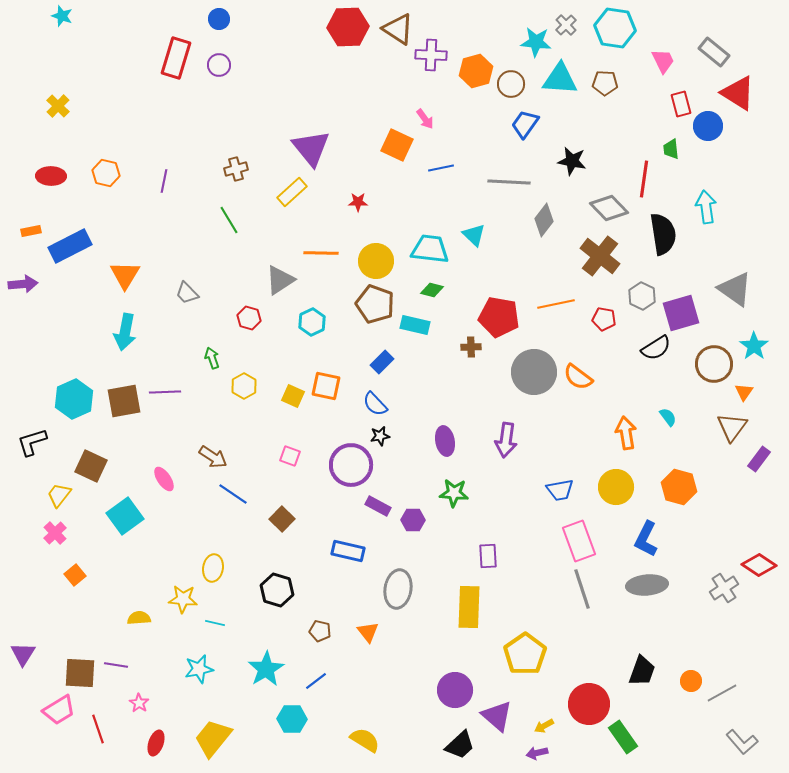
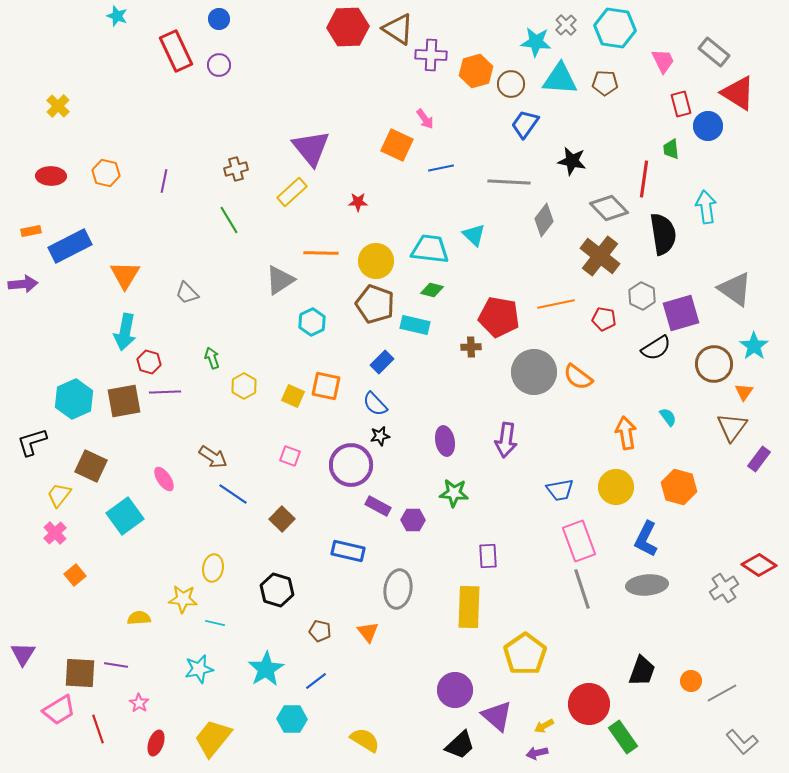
cyan star at (62, 16): moved 55 px right
red rectangle at (176, 58): moved 7 px up; rotated 42 degrees counterclockwise
red hexagon at (249, 318): moved 100 px left, 44 px down
